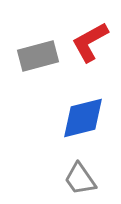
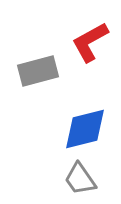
gray rectangle: moved 15 px down
blue diamond: moved 2 px right, 11 px down
